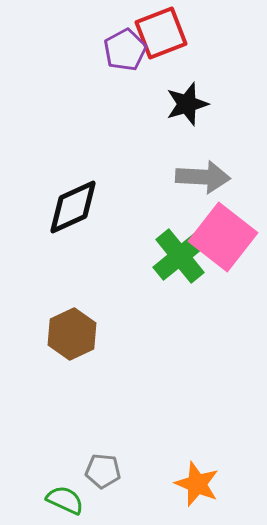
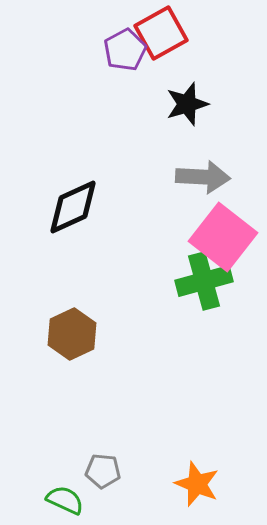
red square: rotated 8 degrees counterclockwise
green cross: moved 24 px right, 25 px down; rotated 24 degrees clockwise
